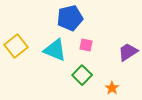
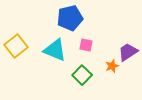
orange star: moved 22 px up; rotated 16 degrees clockwise
